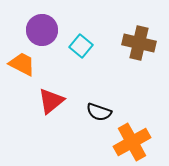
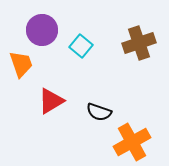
brown cross: rotated 32 degrees counterclockwise
orange trapezoid: moved 1 px left; rotated 44 degrees clockwise
red triangle: rotated 8 degrees clockwise
